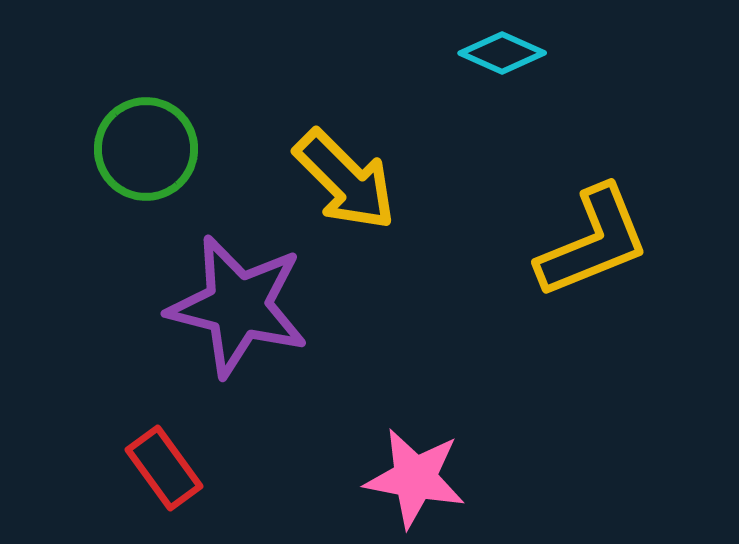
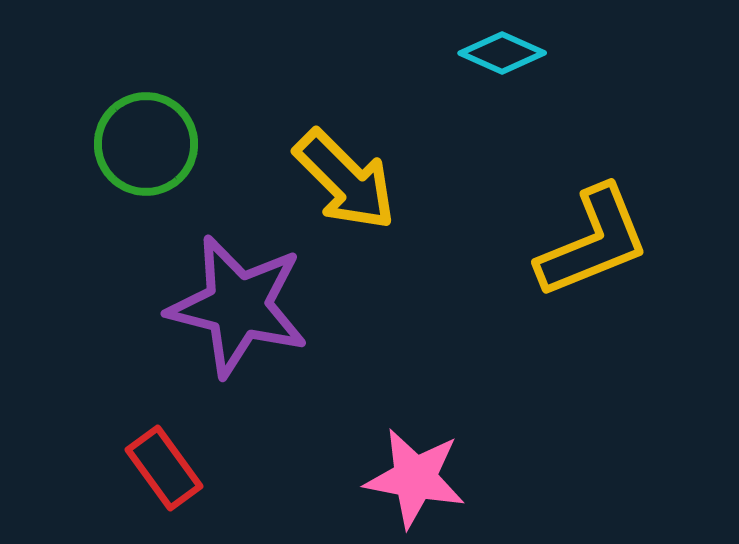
green circle: moved 5 px up
